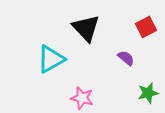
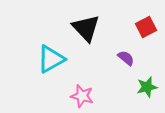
green star: moved 1 px left, 6 px up
pink star: moved 2 px up
